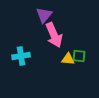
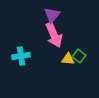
purple triangle: moved 8 px right
green square: rotated 32 degrees clockwise
